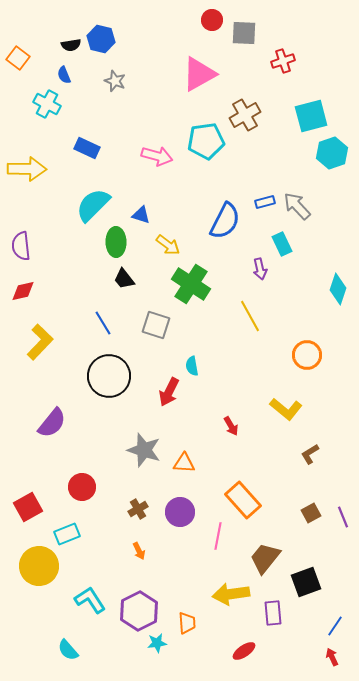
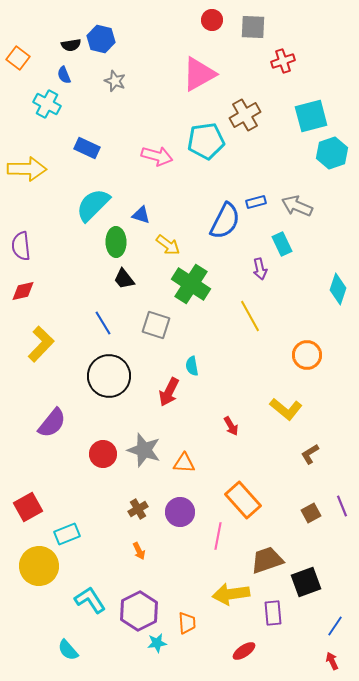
gray square at (244, 33): moved 9 px right, 6 px up
blue rectangle at (265, 202): moved 9 px left
gray arrow at (297, 206): rotated 24 degrees counterclockwise
yellow L-shape at (40, 342): moved 1 px right, 2 px down
red circle at (82, 487): moved 21 px right, 33 px up
purple line at (343, 517): moved 1 px left, 11 px up
brown trapezoid at (265, 558): moved 2 px right, 2 px down; rotated 32 degrees clockwise
red arrow at (332, 657): moved 4 px down
